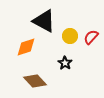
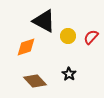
yellow circle: moved 2 px left
black star: moved 4 px right, 11 px down
